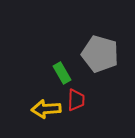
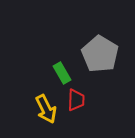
gray pentagon: rotated 15 degrees clockwise
yellow arrow: rotated 112 degrees counterclockwise
